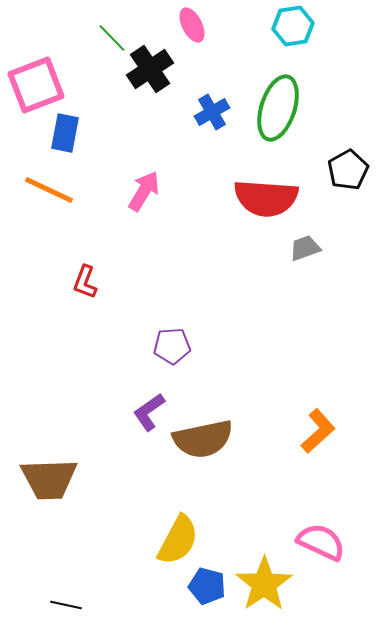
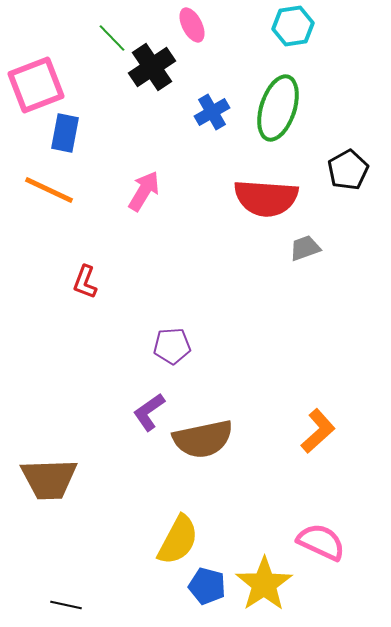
black cross: moved 2 px right, 2 px up
